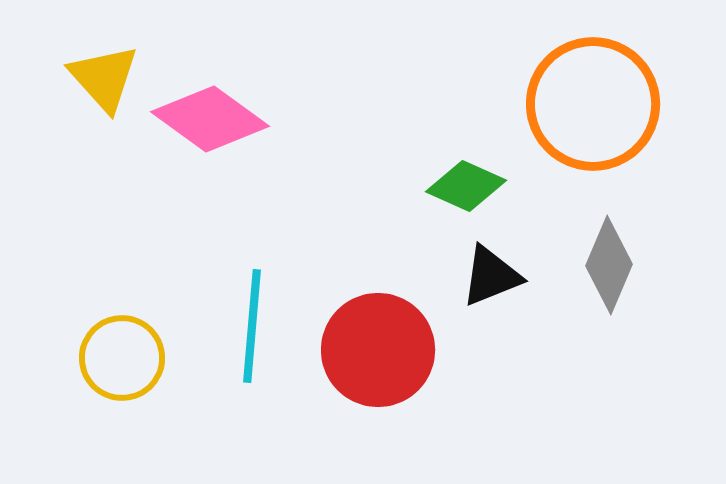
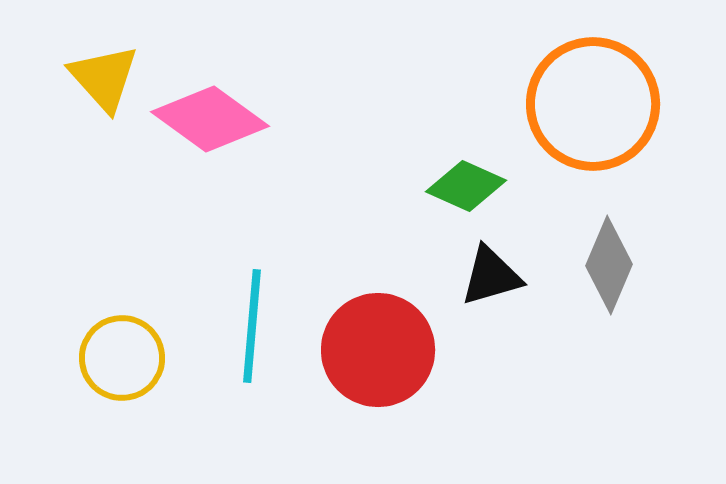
black triangle: rotated 6 degrees clockwise
